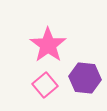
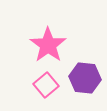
pink square: moved 1 px right
